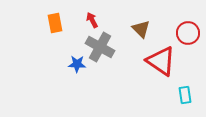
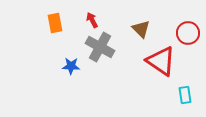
blue star: moved 6 px left, 2 px down
